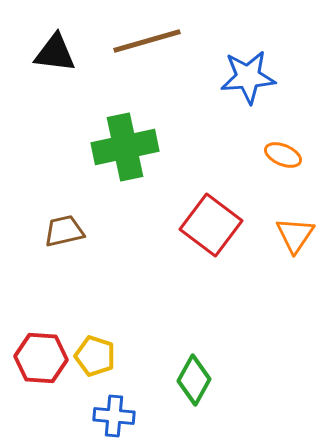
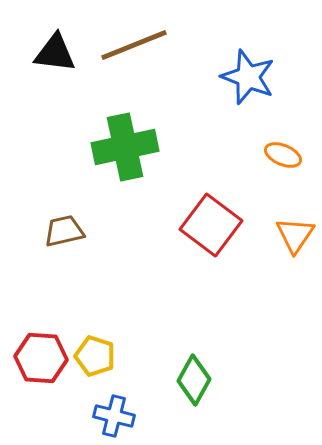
brown line: moved 13 px left, 4 px down; rotated 6 degrees counterclockwise
blue star: rotated 26 degrees clockwise
blue cross: rotated 9 degrees clockwise
